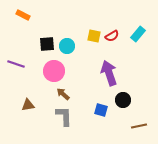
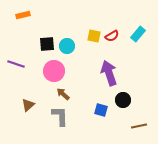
orange rectangle: rotated 40 degrees counterclockwise
brown triangle: rotated 32 degrees counterclockwise
gray L-shape: moved 4 px left
